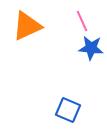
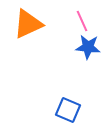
orange triangle: moved 1 px right, 2 px up
blue star: moved 3 px left, 1 px up
